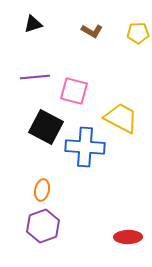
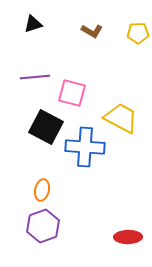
pink square: moved 2 px left, 2 px down
